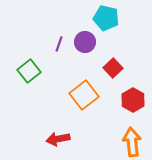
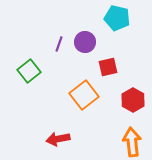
cyan pentagon: moved 11 px right
red square: moved 5 px left, 1 px up; rotated 30 degrees clockwise
